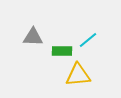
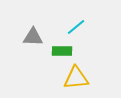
cyan line: moved 12 px left, 13 px up
yellow triangle: moved 2 px left, 3 px down
